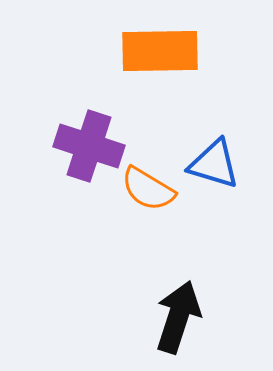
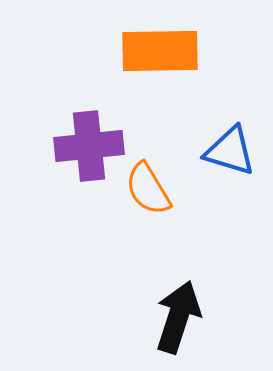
purple cross: rotated 24 degrees counterclockwise
blue triangle: moved 16 px right, 13 px up
orange semicircle: rotated 28 degrees clockwise
